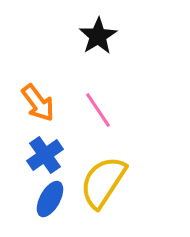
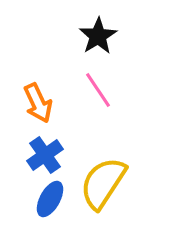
orange arrow: rotated 12 degrees clockwise
pink line: moved 20 px up
yellow semicircle: moved 1 px down
